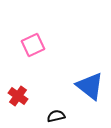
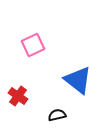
blue triangle: moved 12 px left, 6 px up
black semicircle: moved 1 px right, 1 px up
